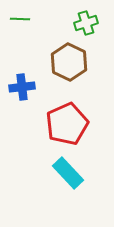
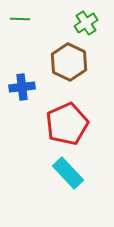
green cross: rotated 15 degrees counterclockwise
